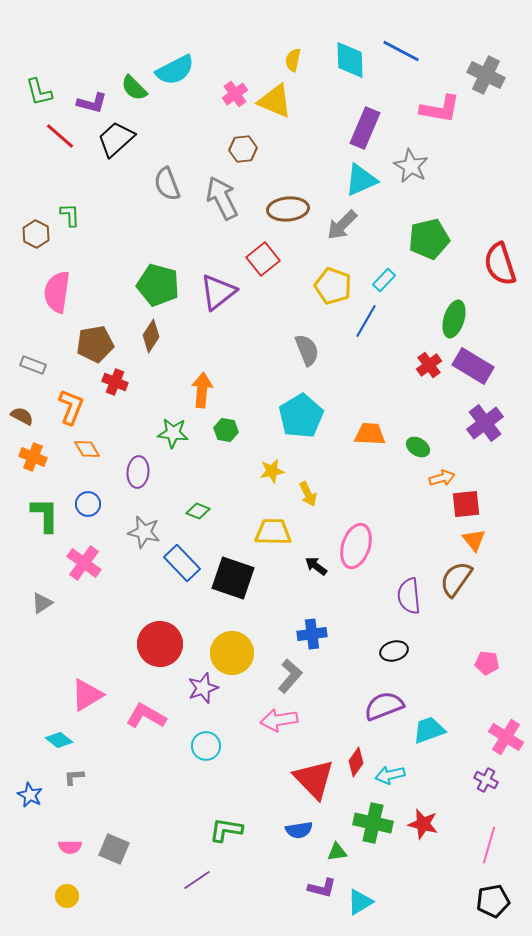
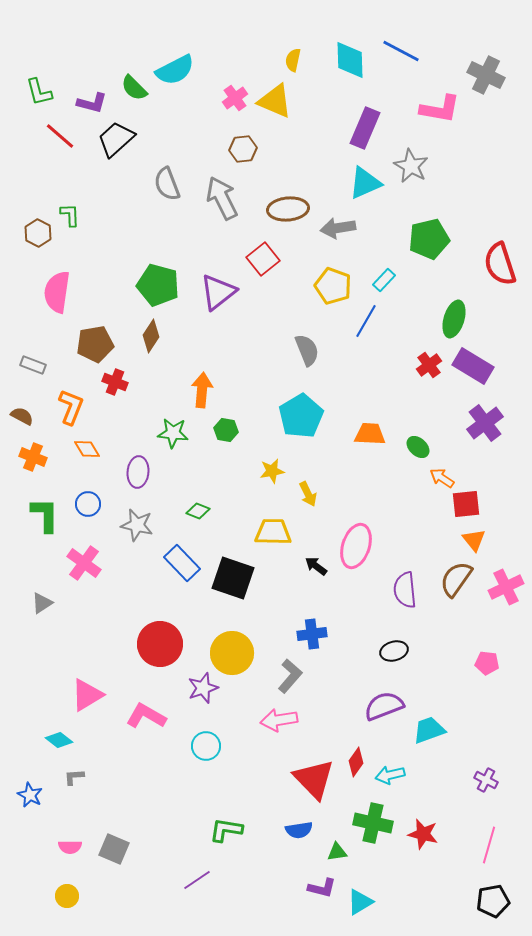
pink cross at (235, 94): moved 4 px down
cyan triangle at (361, 180): moved 4 px right, 3 px down
gray arrow at (342, 225): moved 4 px left, 3 px down; rotated 36 degrees clockwise
brown hexagon at (36, 234): moved 2 px right, 1 px up
green ellipse at (418, 447): rotated 10 degrees clockwise
orange arrow at (442, 478): rotated 130 degrees counterclockwise
gray star at (144, 532): moved 7 px left, 7 px up
purple semicircle at (409, 596): moved 4 px left, 6 px up
pink cross at (506, 737): moved 150 px up; rotated 32 degrees clockwise
red star at (423, 824): moved 10 px down
